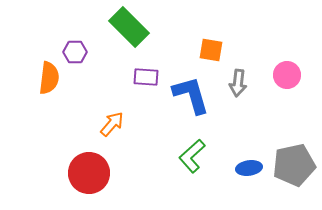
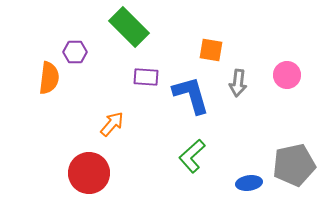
blue ellipse: moved 15 px down
